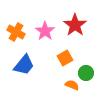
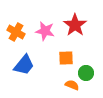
pink star: rotated 24 degrees counterclockwise
orange square: moved 1 px right; rotated 28 degrees clockwise
